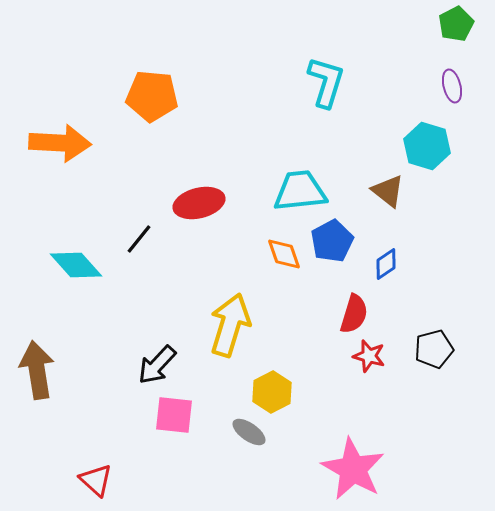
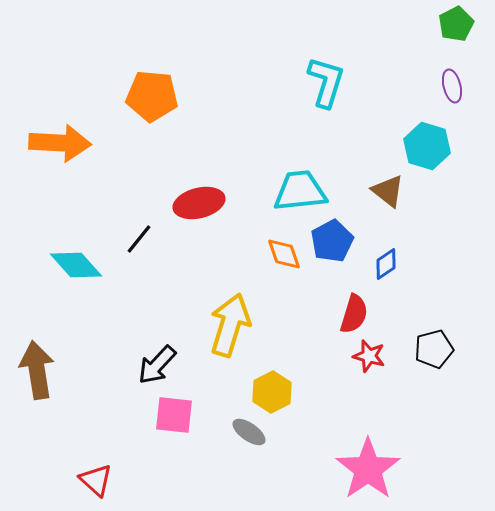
pink star: moved 15 px right; rotated 8 degrees clockwise
